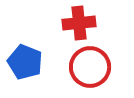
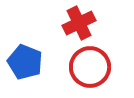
red cross: rotated 20 degrees counterclockwise
